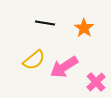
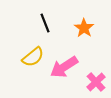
black line: rotated 60 degrees clockwise
yellow semicircle: moved 1 px left, 3 px up
